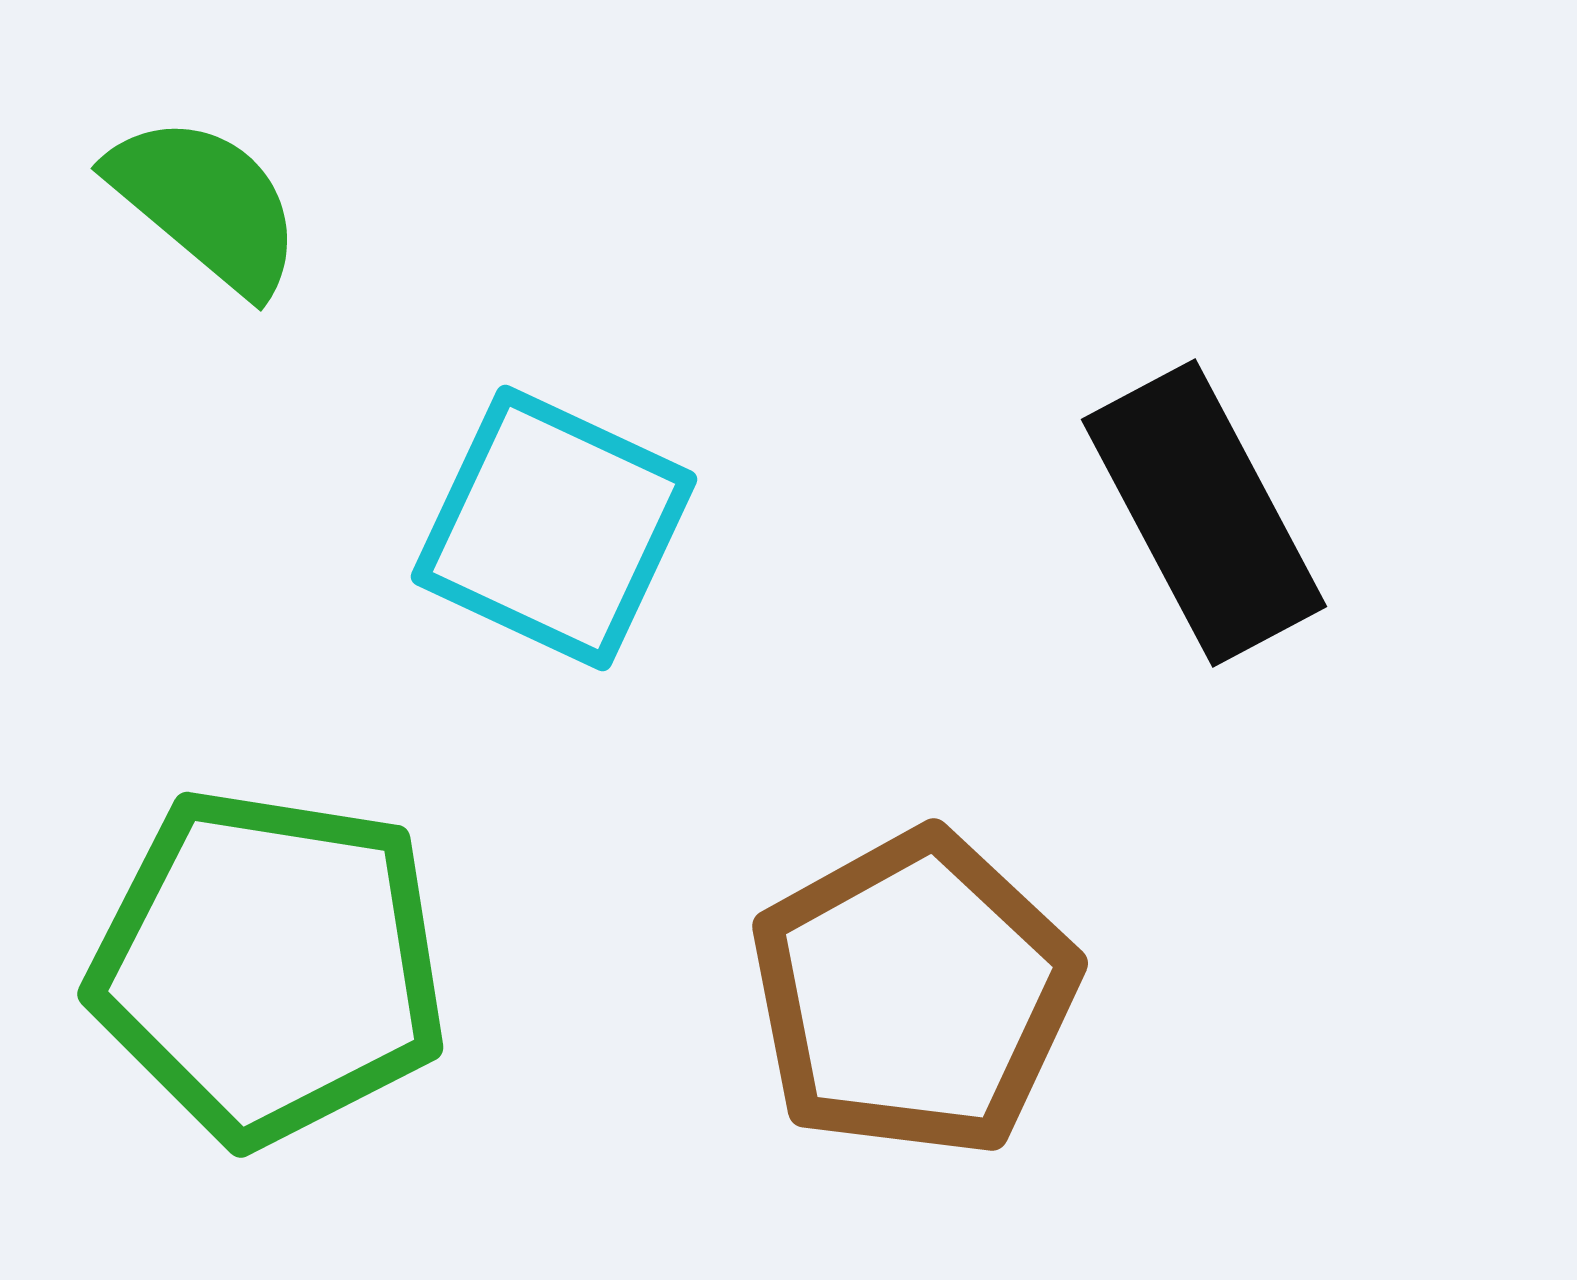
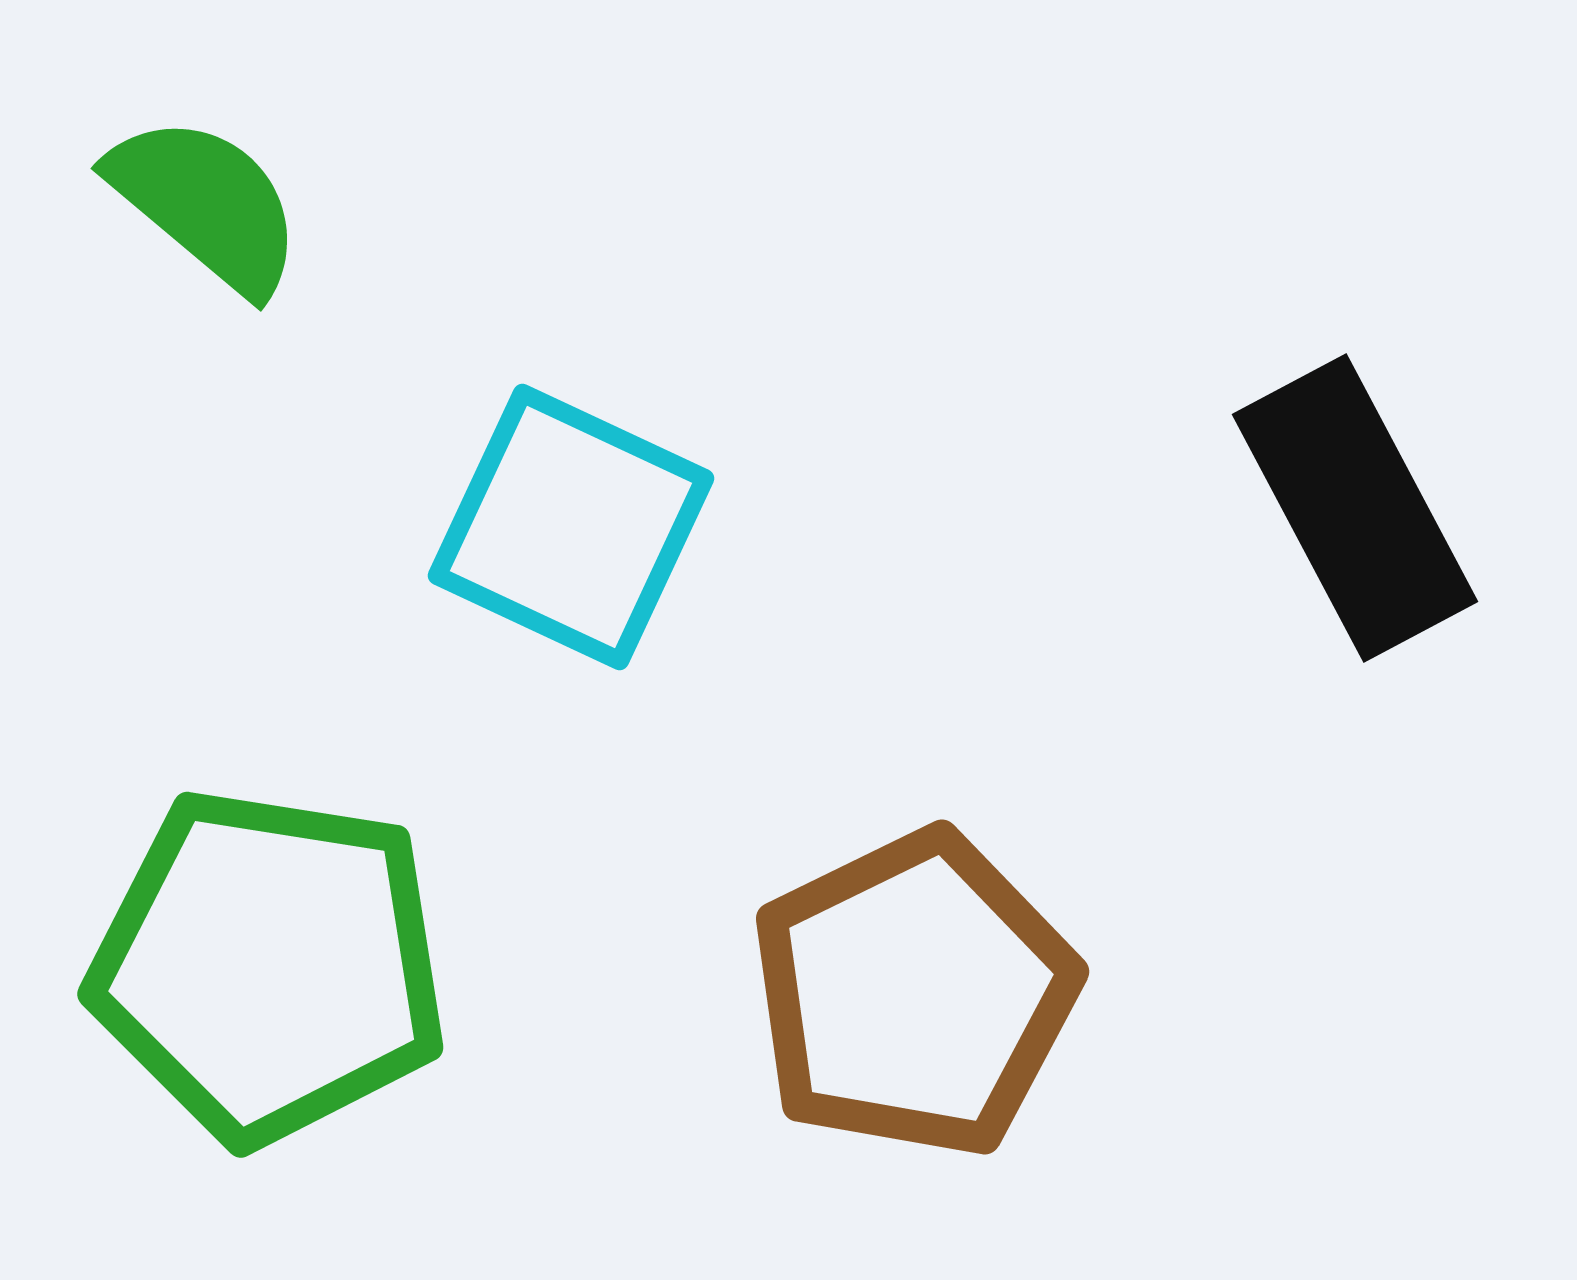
black rectangle: moved 151 px right, 5 px up
cyan square: moved 17 px right, 1 px up
brown pentagon: rotated 3 degrees clockwise
